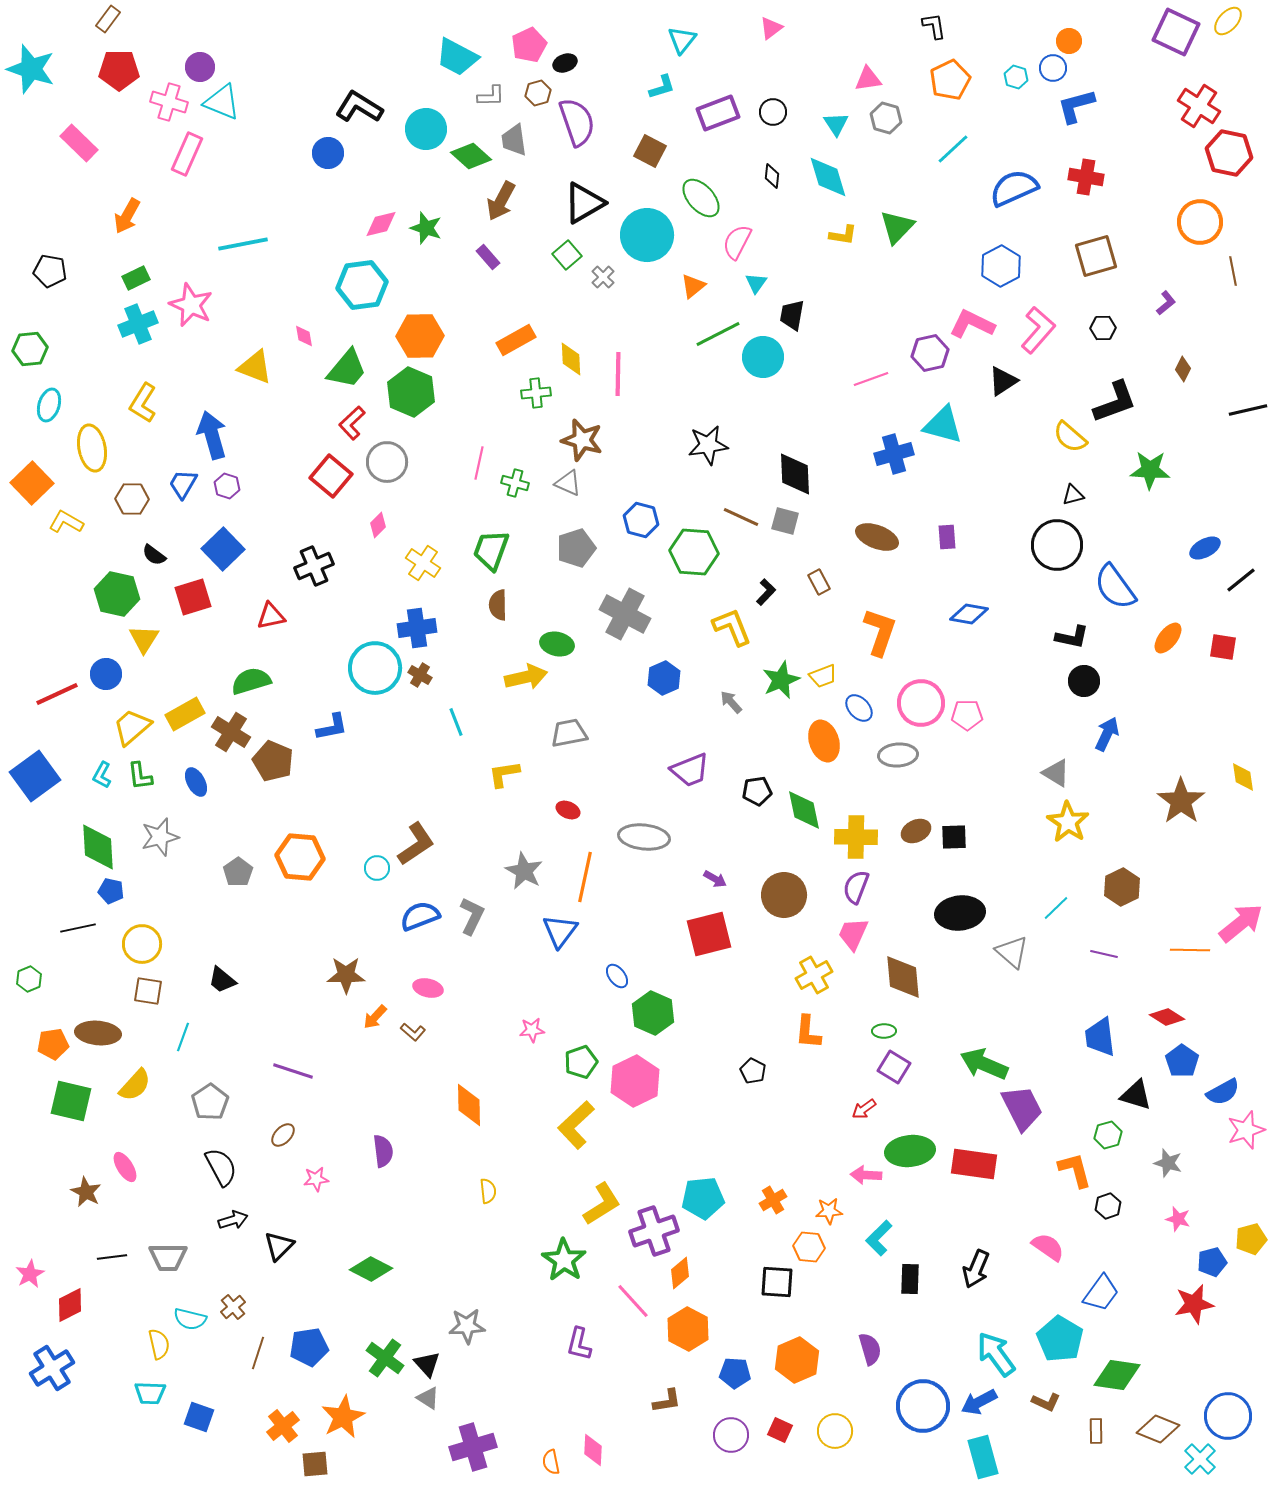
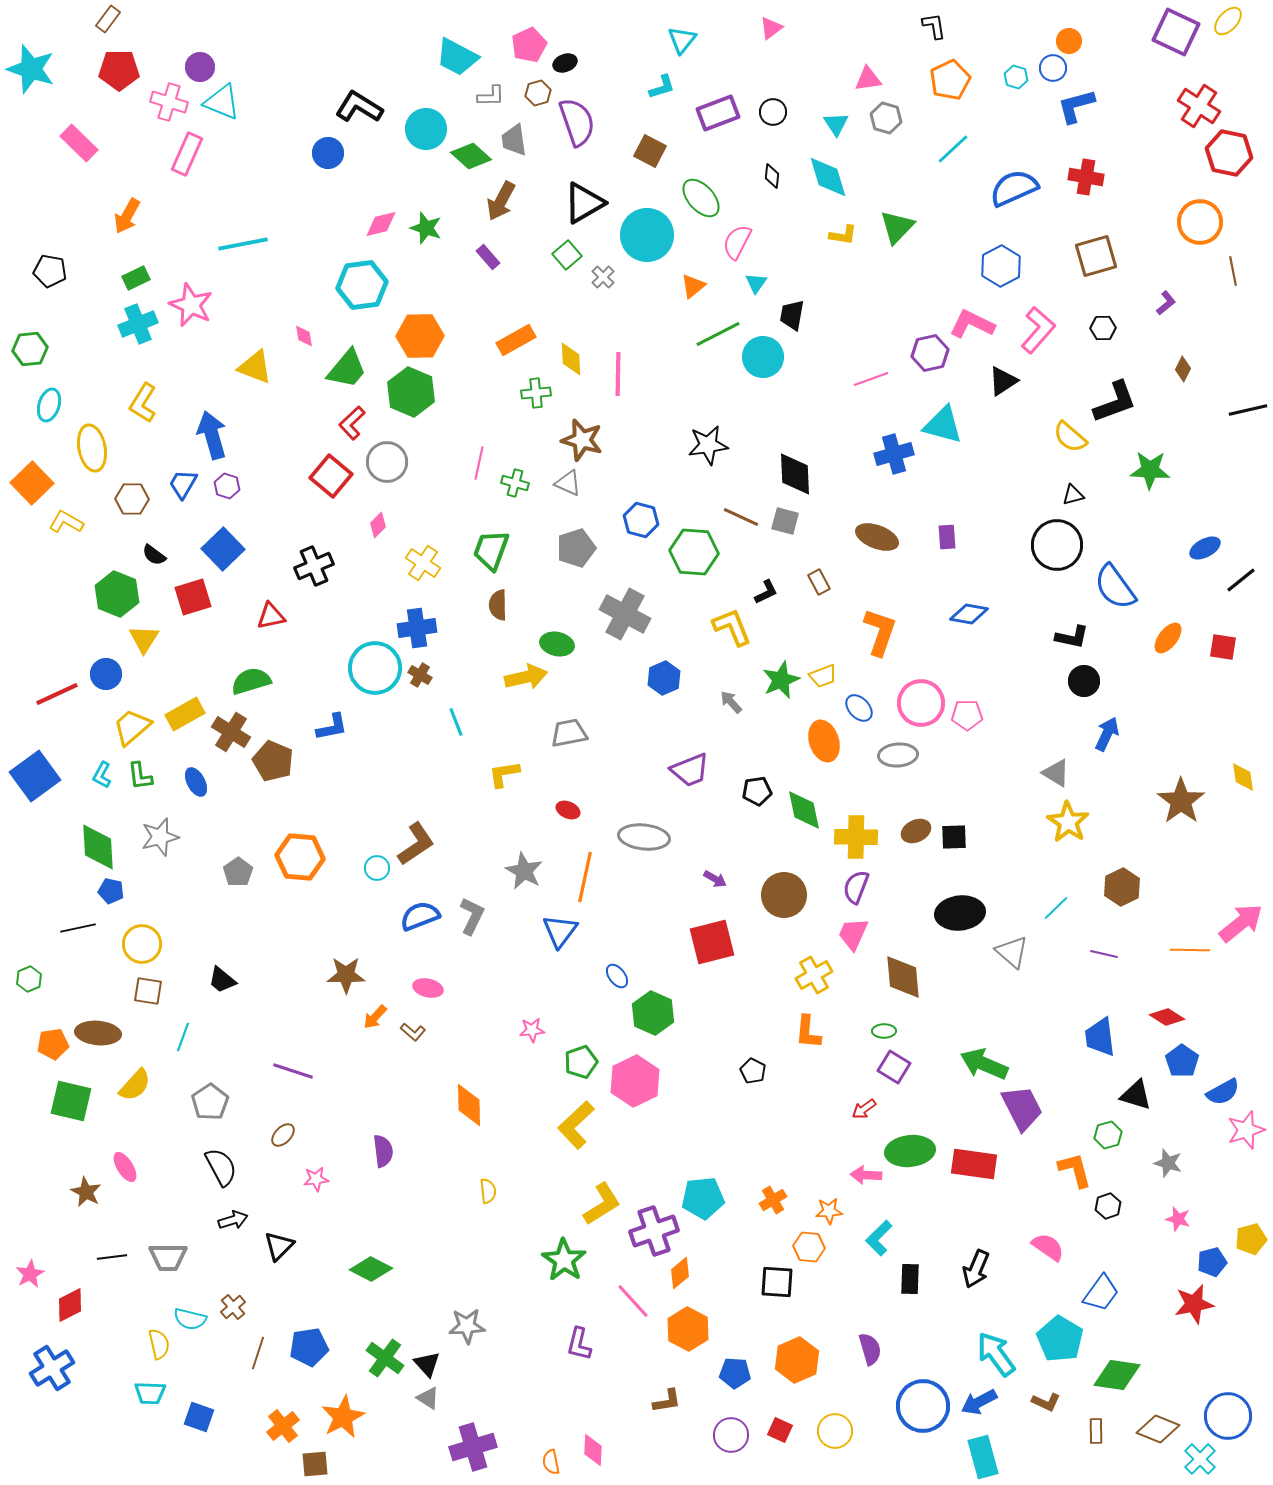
black L-shape at (766, 592): rotated 20 degrees clockwise
green hexagon at (117, 594): rotated 9 degrees clockwise
red square at (709, 934): moved 3 px right, 8 px down
